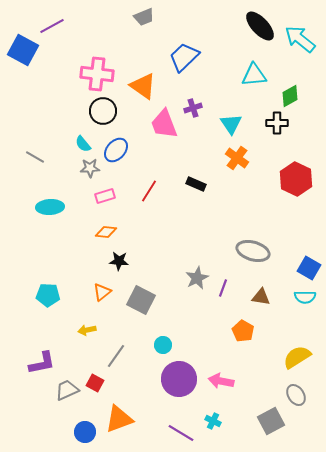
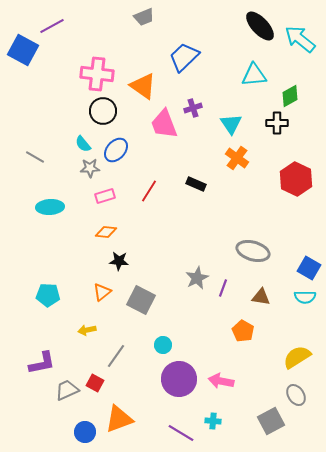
cyan cross at (213, 421): rotated 21 degrees counterclockwise
